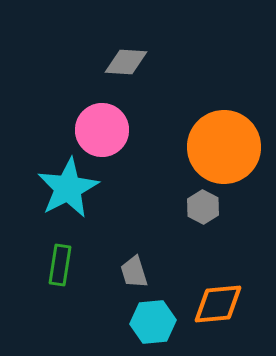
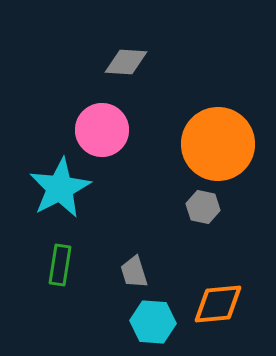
orange circle: moved 6 px left, 3 px up
cyan star: moved 8 px left
gray hexagon: rotated 16 degrees counterclockwise
cyan hexagon: rotated 9 degrees clockwise
